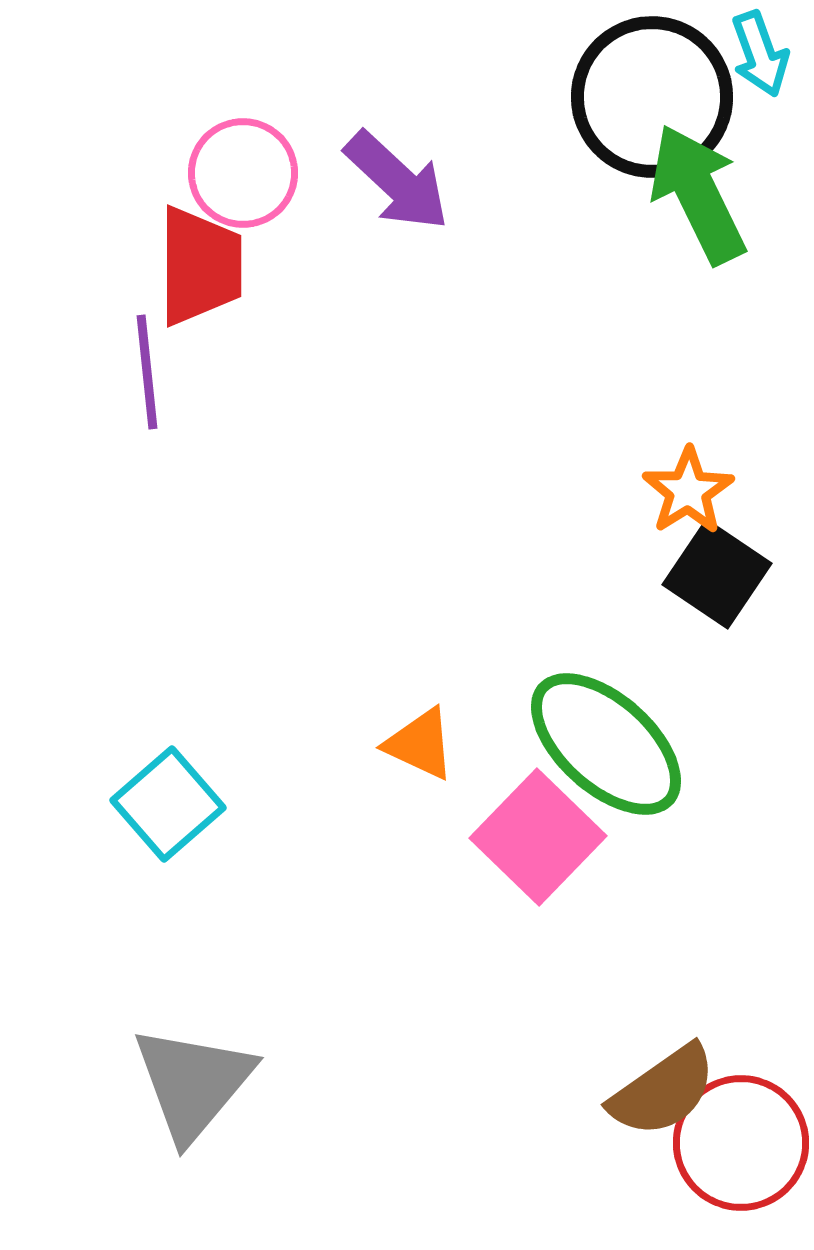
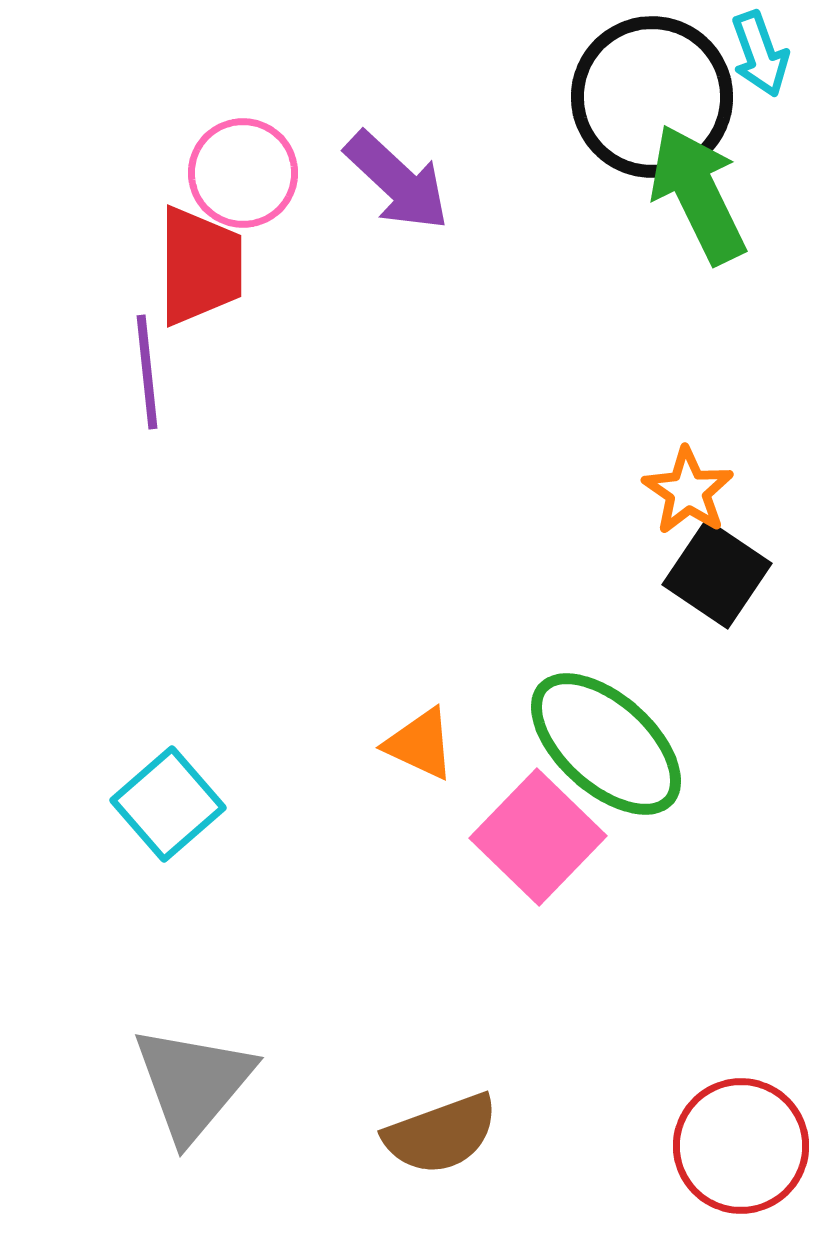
orange star: rotated 6 degrees counterclockwise
brown semicircle: moved 222 px left, 43 px down; rotated 15 degrees clockwise
red circle: moved 3 px down
